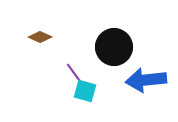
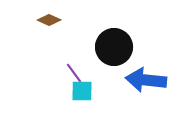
brown diamond: moved 9 px right, 17 px up
blue arrow: rotated 12 degrees clockwise
cyan square: moved 3 px left; rotated 15 degrees counterclockwise
